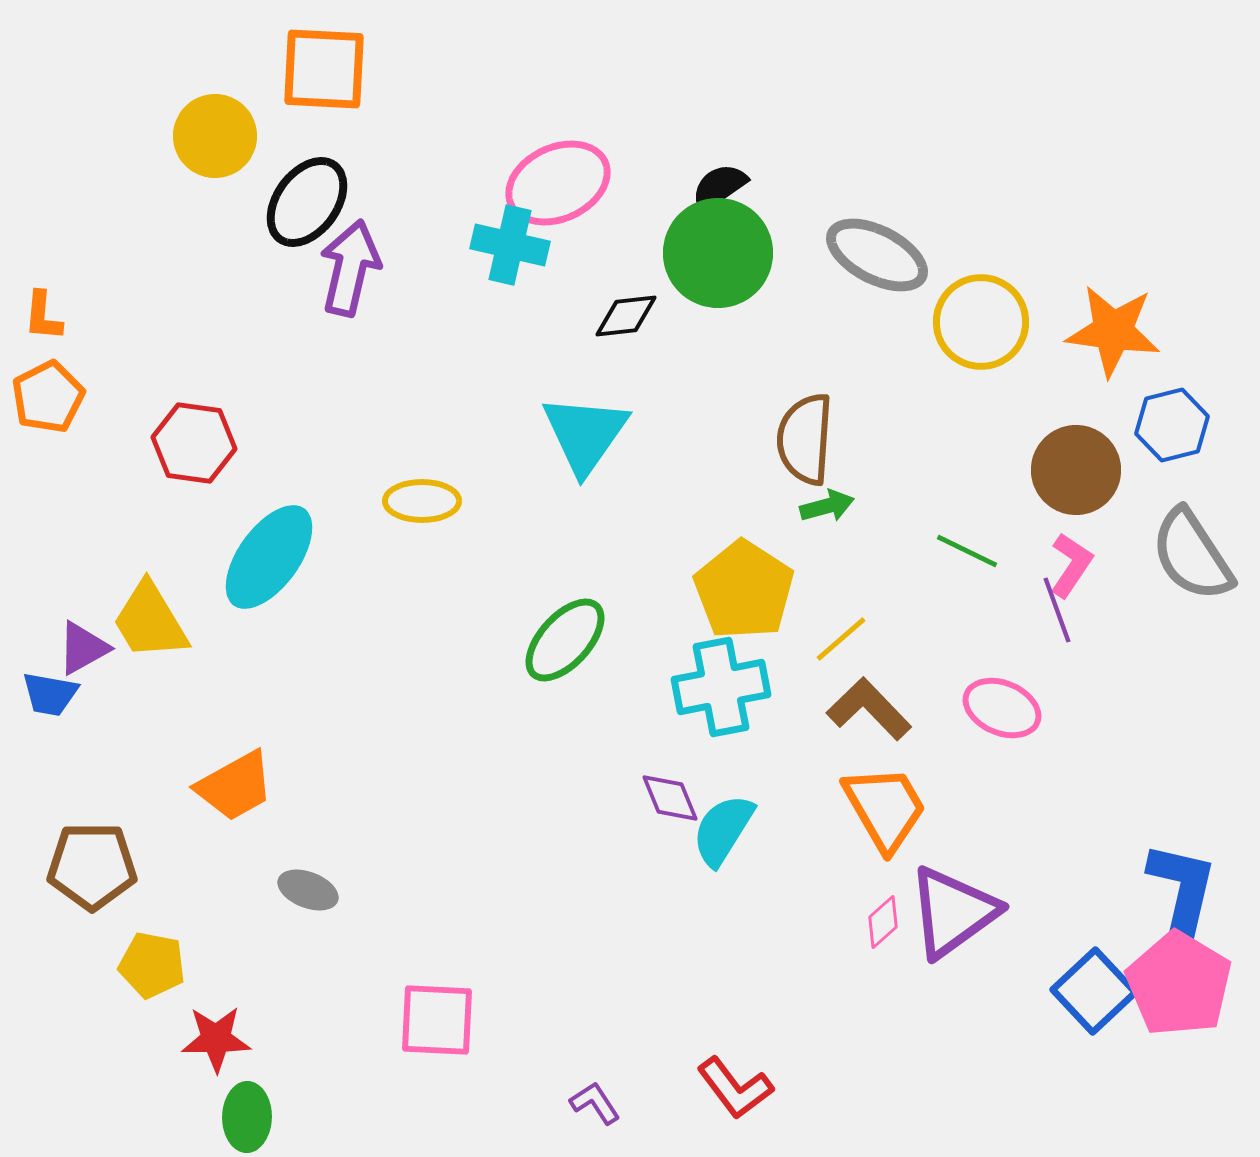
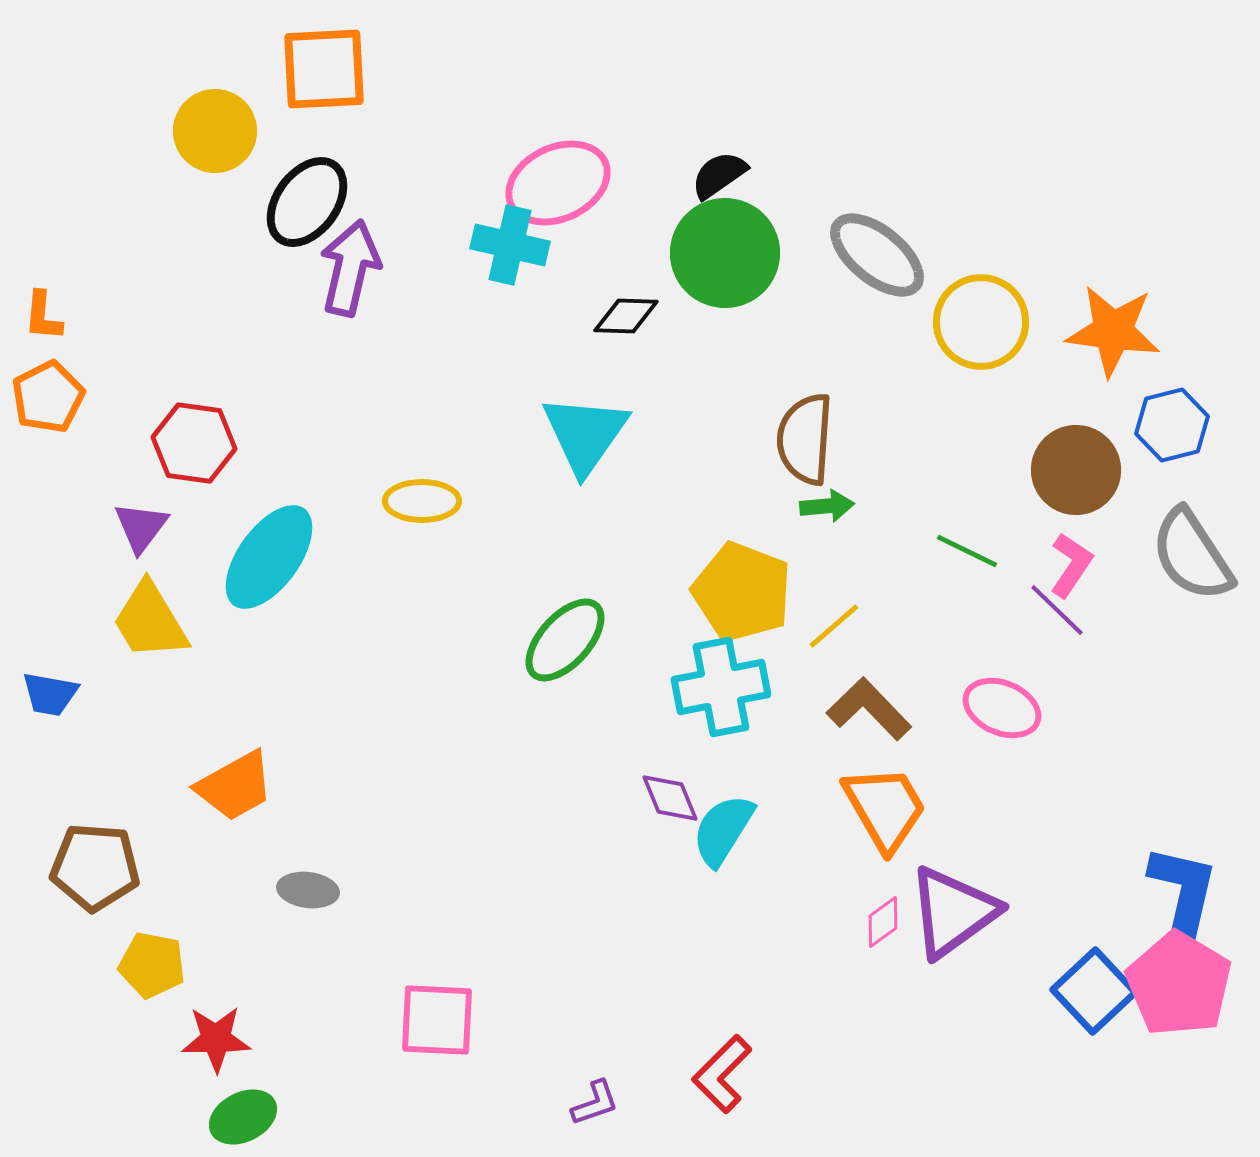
orange square at (324, 69): rotated 6 degrees counterclockwise
yellow circle at (215, 136): moved 5 px up
black semicircle at (719, 187): moved 12 px up
green circle at (718, 253): moved 7 px right
gray ellipse at (877, 255): rotated 12 degrees clockwise
black diamond at (626, 316): rotated 8 degrees clockwise
green arrow at (827, 506): rotated 10 degrees clockwise
yellow pentagon at (744, 590): moved 2 px left, 2 px down; rotated 12 degrees counterclockwise
purple line at (1057, 610): rotated 26 degrees counterclockwise
yellow line at (841, 639): moved 7 px left, 13 px up
purple triangle at (83, 648): moved 58 px right, 121 px up; rotated 24 degrees counterclockwise
brown pentagon at (92, 866): moved 3 px right, 1 px down; rotated 4 degrees clockwise
gray ellipse at (308, 890): rotated 14 degrees counterclockwise
blue L-shape at (1182, 890): moved 1 px right, 3 px down
pink diamond at (883, 922): rotated 6 degrees clockwise
red L-shape at (735, 1088): moved 13 px left, 14 px up; rotated 82 degrees clockwise
purple L-shape at (595, 1103): rotated 104 degrees clockwise
green ellipse at (247, 1117): moved 4 px left; rotated 62 degrees clockwise
